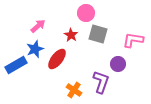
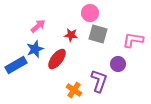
pink circle: moved 4 px right
red star: rotated 24 degrees counterclockwise
purple L-shape: moved 2 px left, 1 px up
